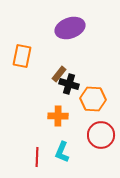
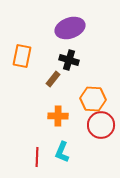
brown rectangle: moved 6 px left, 5 px down
black cross: moved 24 px up
red circle: moved 10 px up
